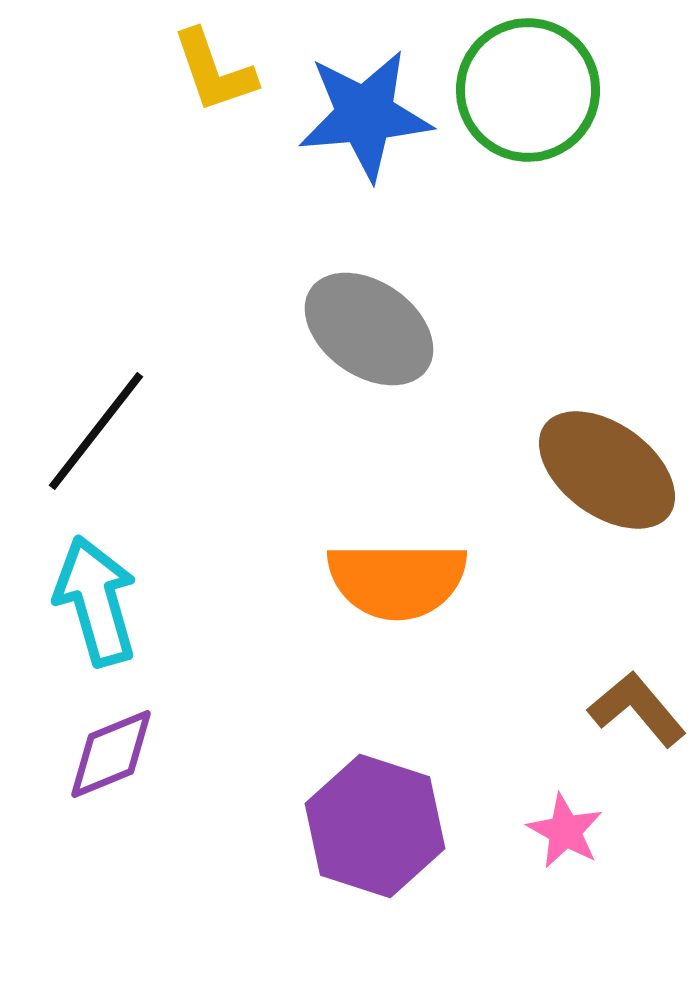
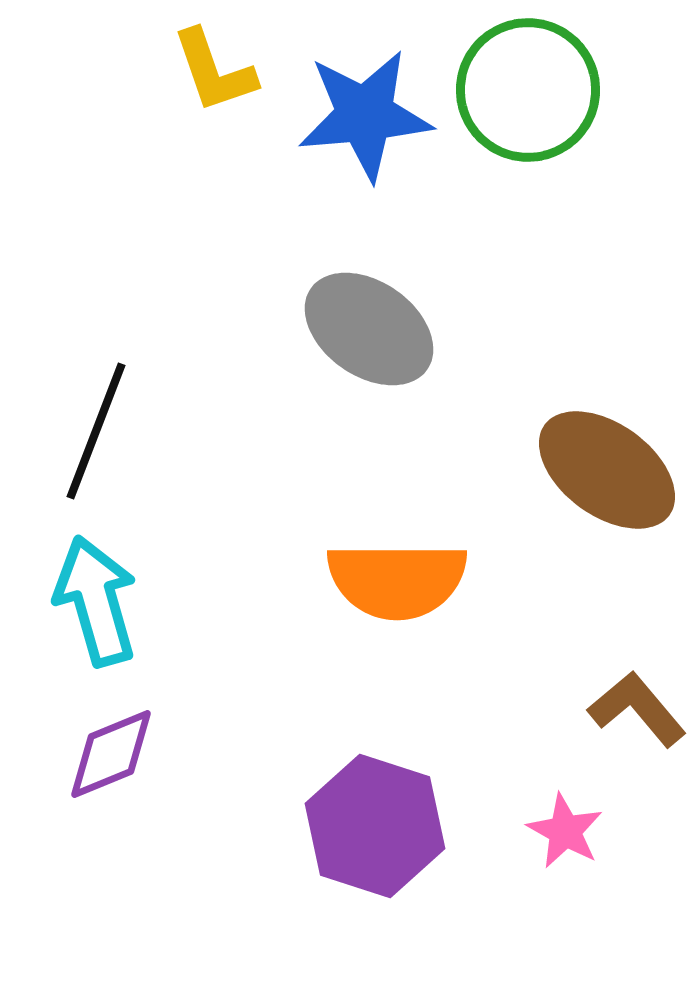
black line: rotated 17 degrees counterclockwise
